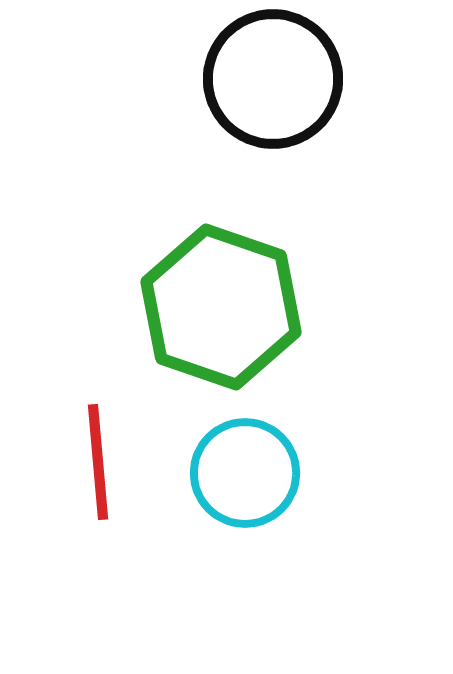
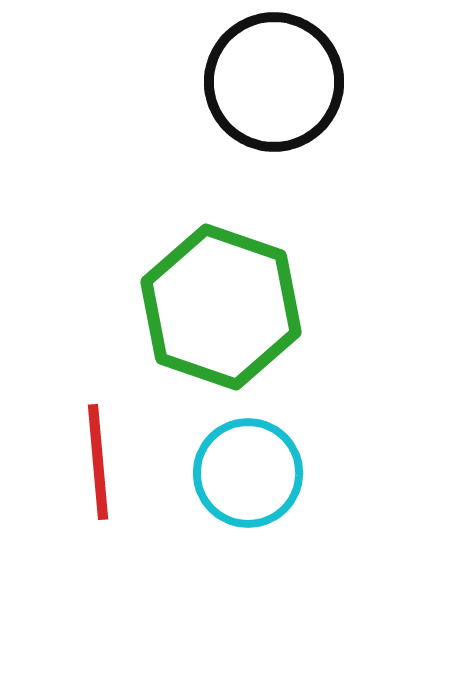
black circle: moved 1 px right, 3 px down
cyan circle: moved 3 px right
